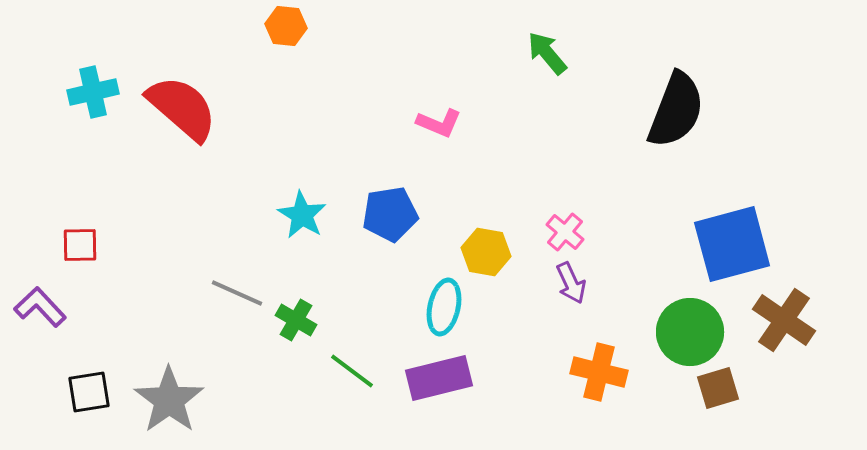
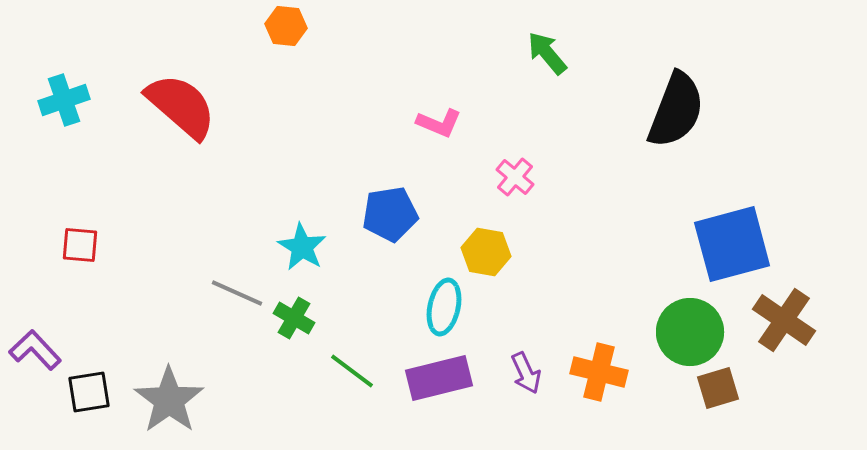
cyan cross: moved 29 px left, 8 px down; rotated 6 degrees counterclockwise
red semicircle: moved 1 px left, 2 px up
cyan star: moved 32 px down
pink cross: moved 50 px left, 55 px up
red square: rotated 6 degrees clockwise
purple arrow: moved 45 px left, 90 px down
purple L-shape: moved 5 px left, 43 px down
green cross: moved 2 px left, 2 px up
